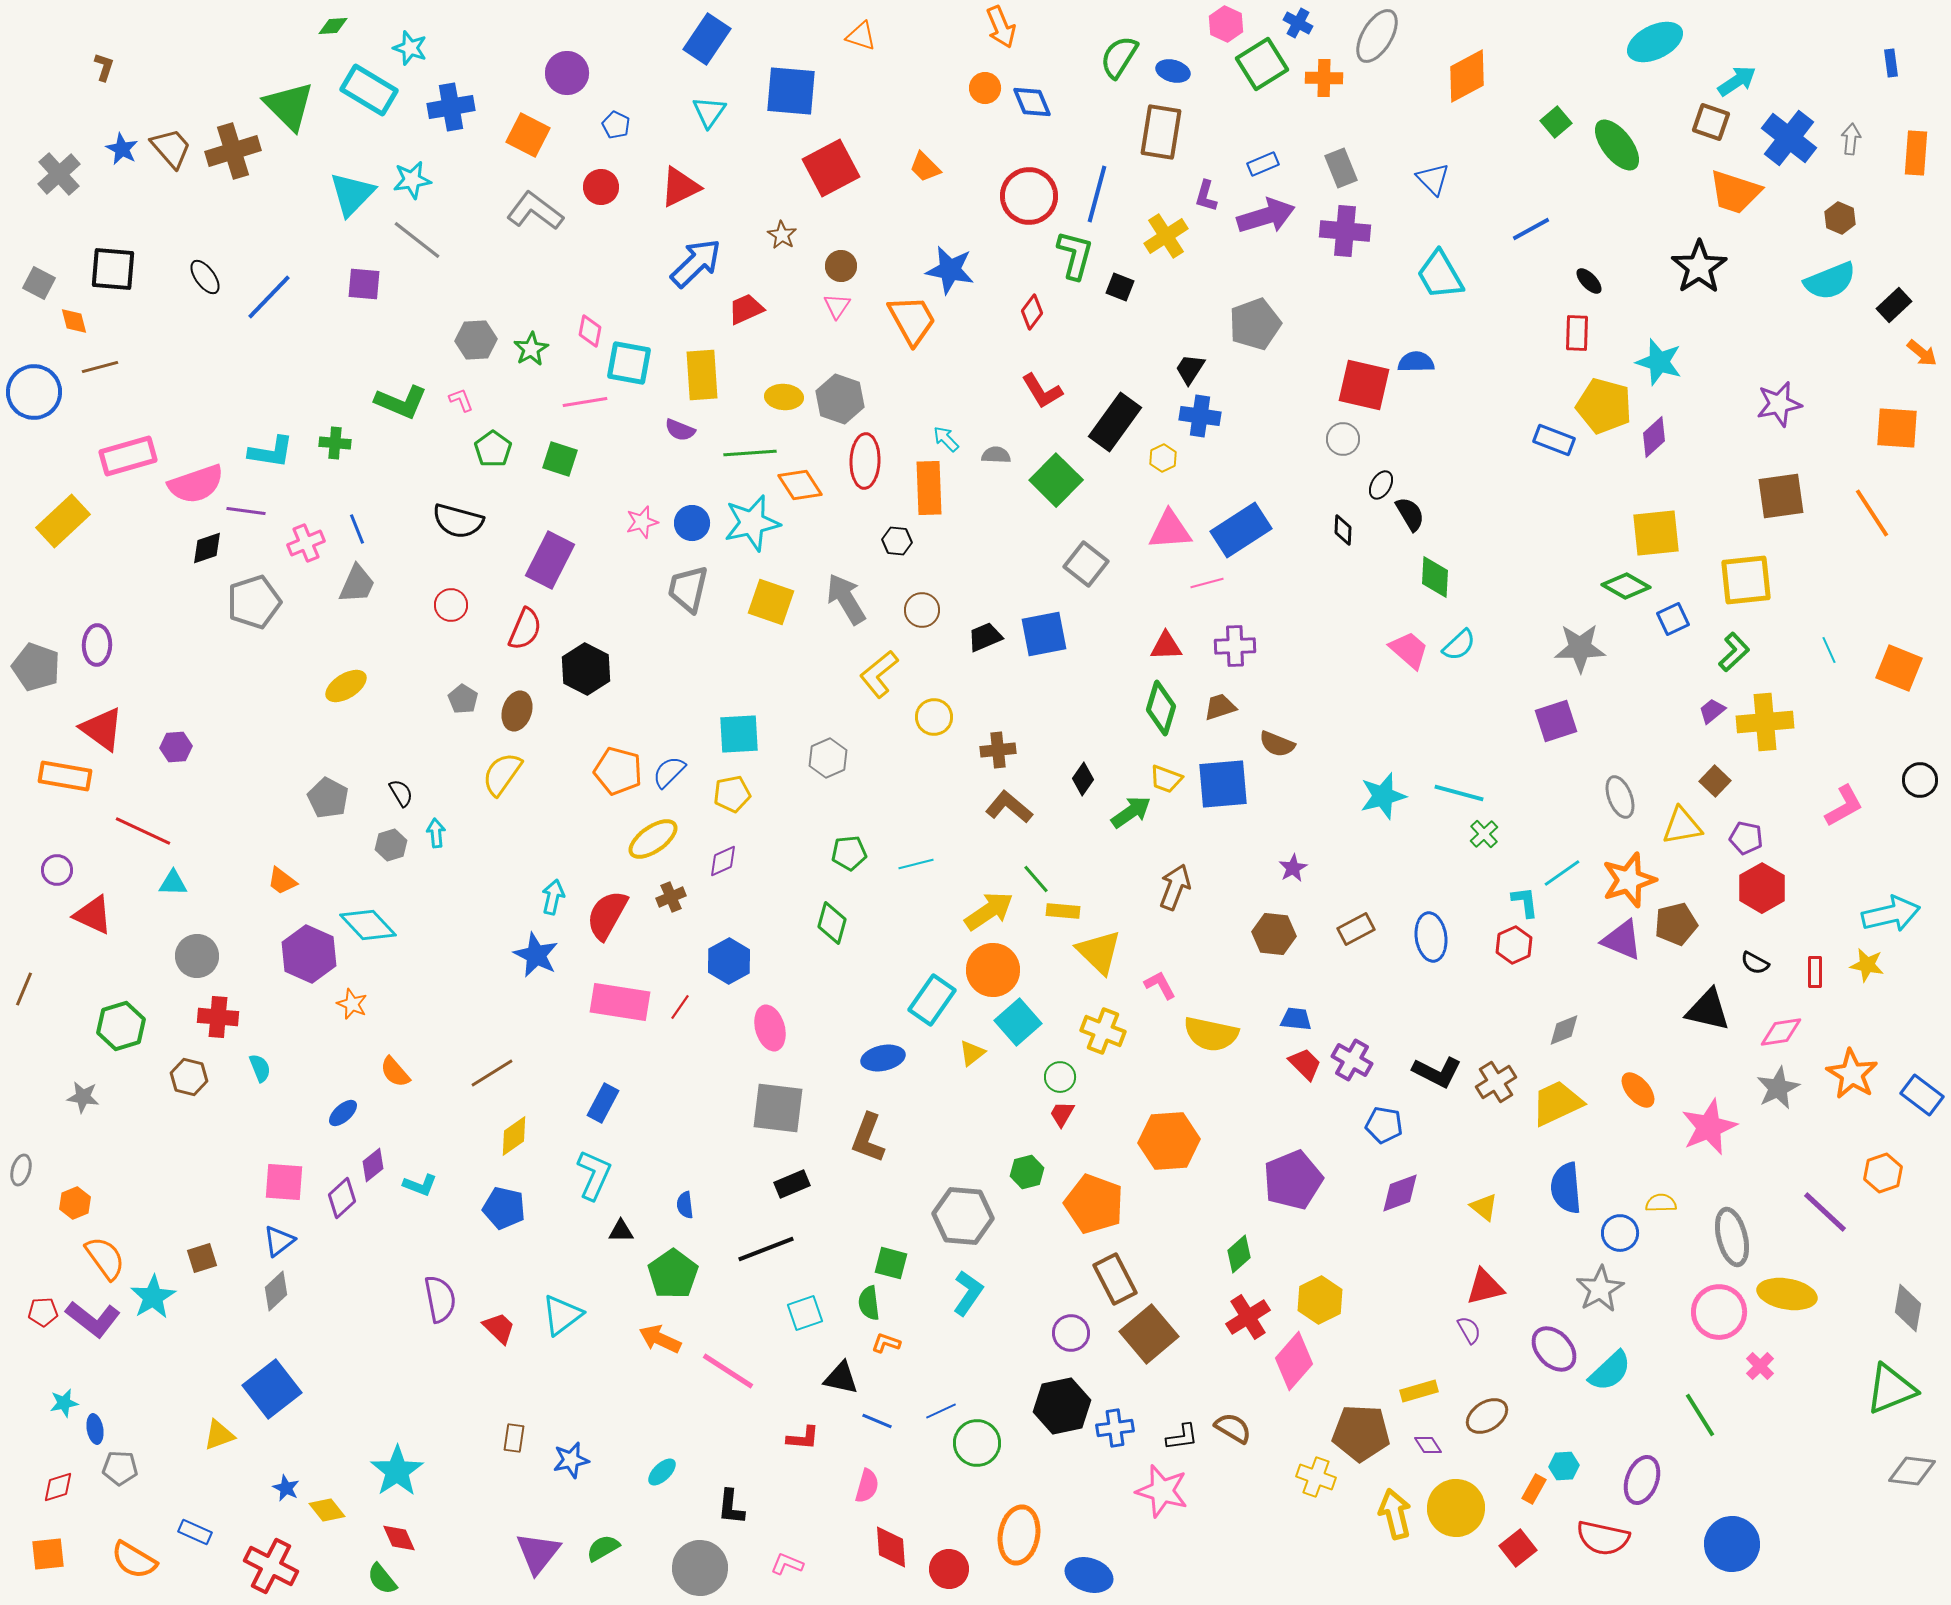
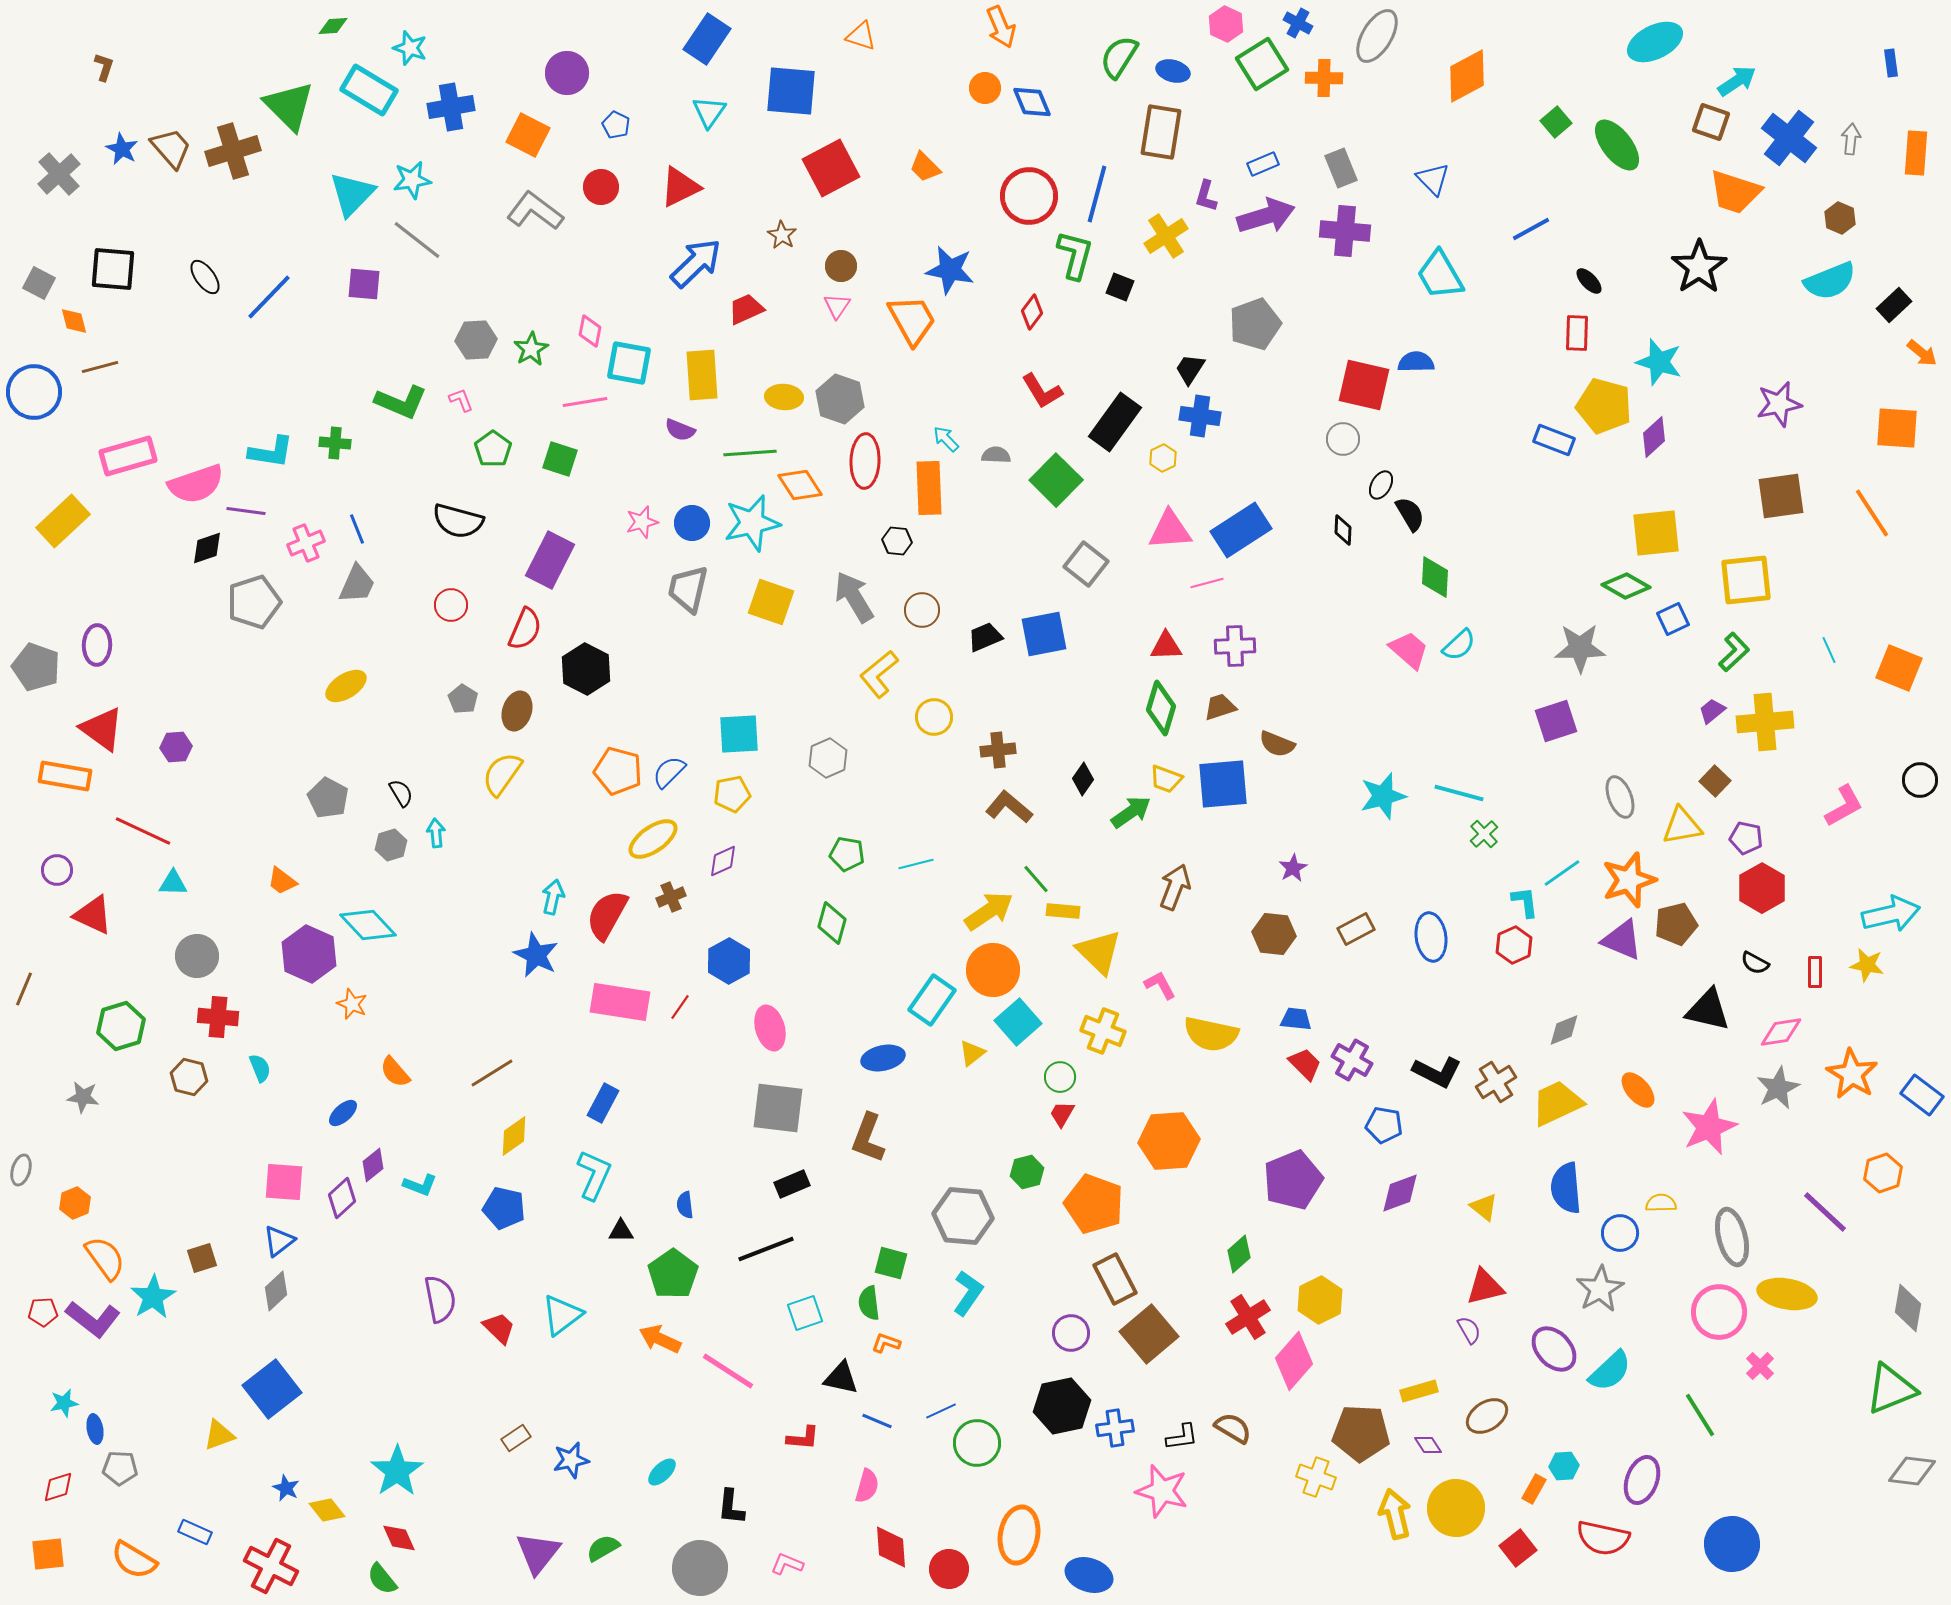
gray arrow at (846, 599): moved 8 px right, 2 px up
green pentagon at (849, 853): moved 2 px left, 1 px down; rotated 16 degrees clockwise
brown rectangle at (514, 1438): moved 2 px right; rotated 48 degrees clockwise
